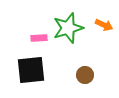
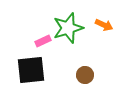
pink rectangle: moved 4 px right, 3 px down; rotated 21 degrees counterclockwise
